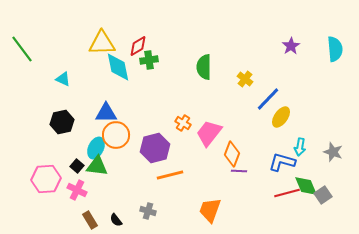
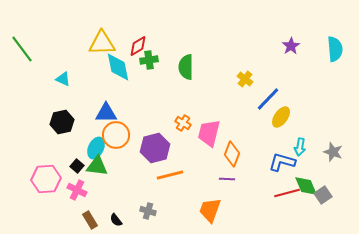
green semicircle: moved 18 px left
pink trapezoid: rotated 24 degrees counterclockwise
purple line: moved 12 px left, 8 px down
